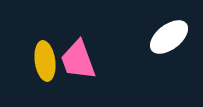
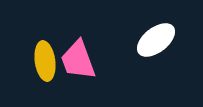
white ellipse: moved 13 px left, 3 px down
